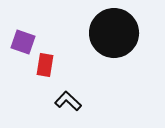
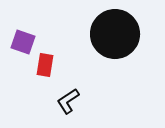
black circle: moved 1 px right, 1 px down
black L-shape: rotated 76 degrees counterclockwise
